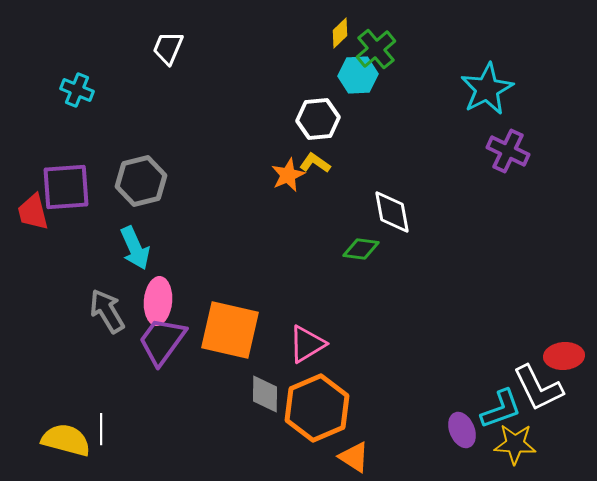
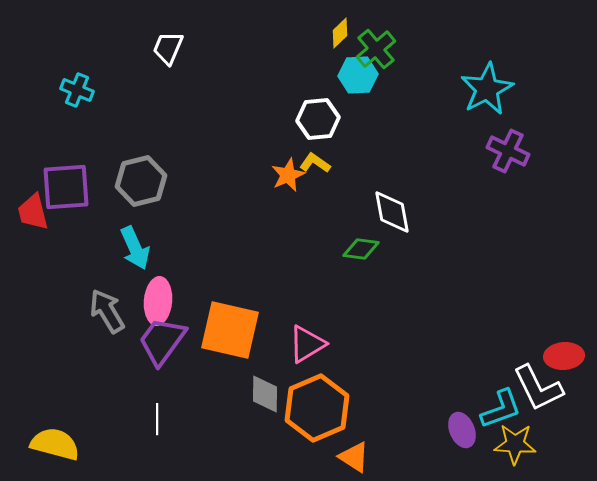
white line: moved 56 px right, 10 px up
yellow semicircle: moved 11 px left, 4 px down
